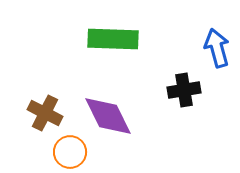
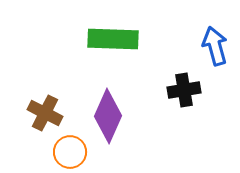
blue arrow: moved 2 px left, 2 px up
purple diamond: rotated 50 degrees clockwise
